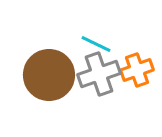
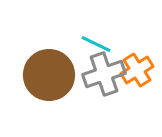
orange cross: rotated 12 degrees counterclockwise
gray cross: moved 5 px right
